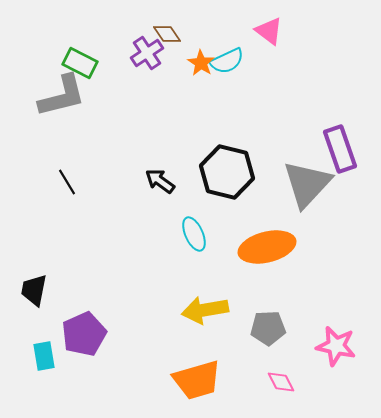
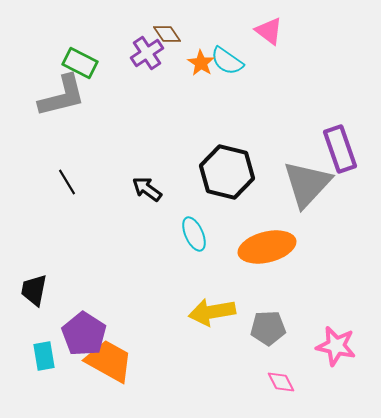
cyan semicircle: rotated 60 degrees clockwise
black arrow: moved 13 px left, 8 px down
yellow arrow: moved 7 px right, 2 px down
purple pentagon: rotated 15 degrees counterclockwise
orange trapezoid: moved 88 px left, 19 px up; rotated 135 degrees counterclockwise
